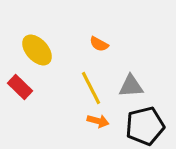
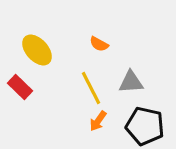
gray triangle: moved 4 px up
orange arrow: rotated 110 degrees clockwise
black pentagon: rotated 27 degrees clockwise
